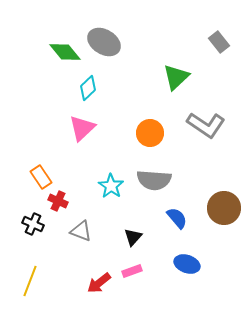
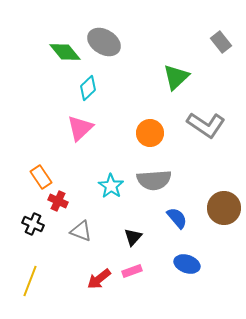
gray rectangle: moved 2 px right
pink triangle: moved 2 px left
gray semicircle: rotated 8 degrees counterclockwise
red arrow: moved 4 px up
